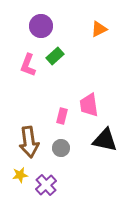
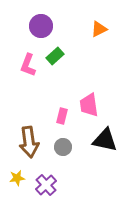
gray circle: moved 2 px right, 1 px up
yellow star: moved 3 px left, 3 px down
